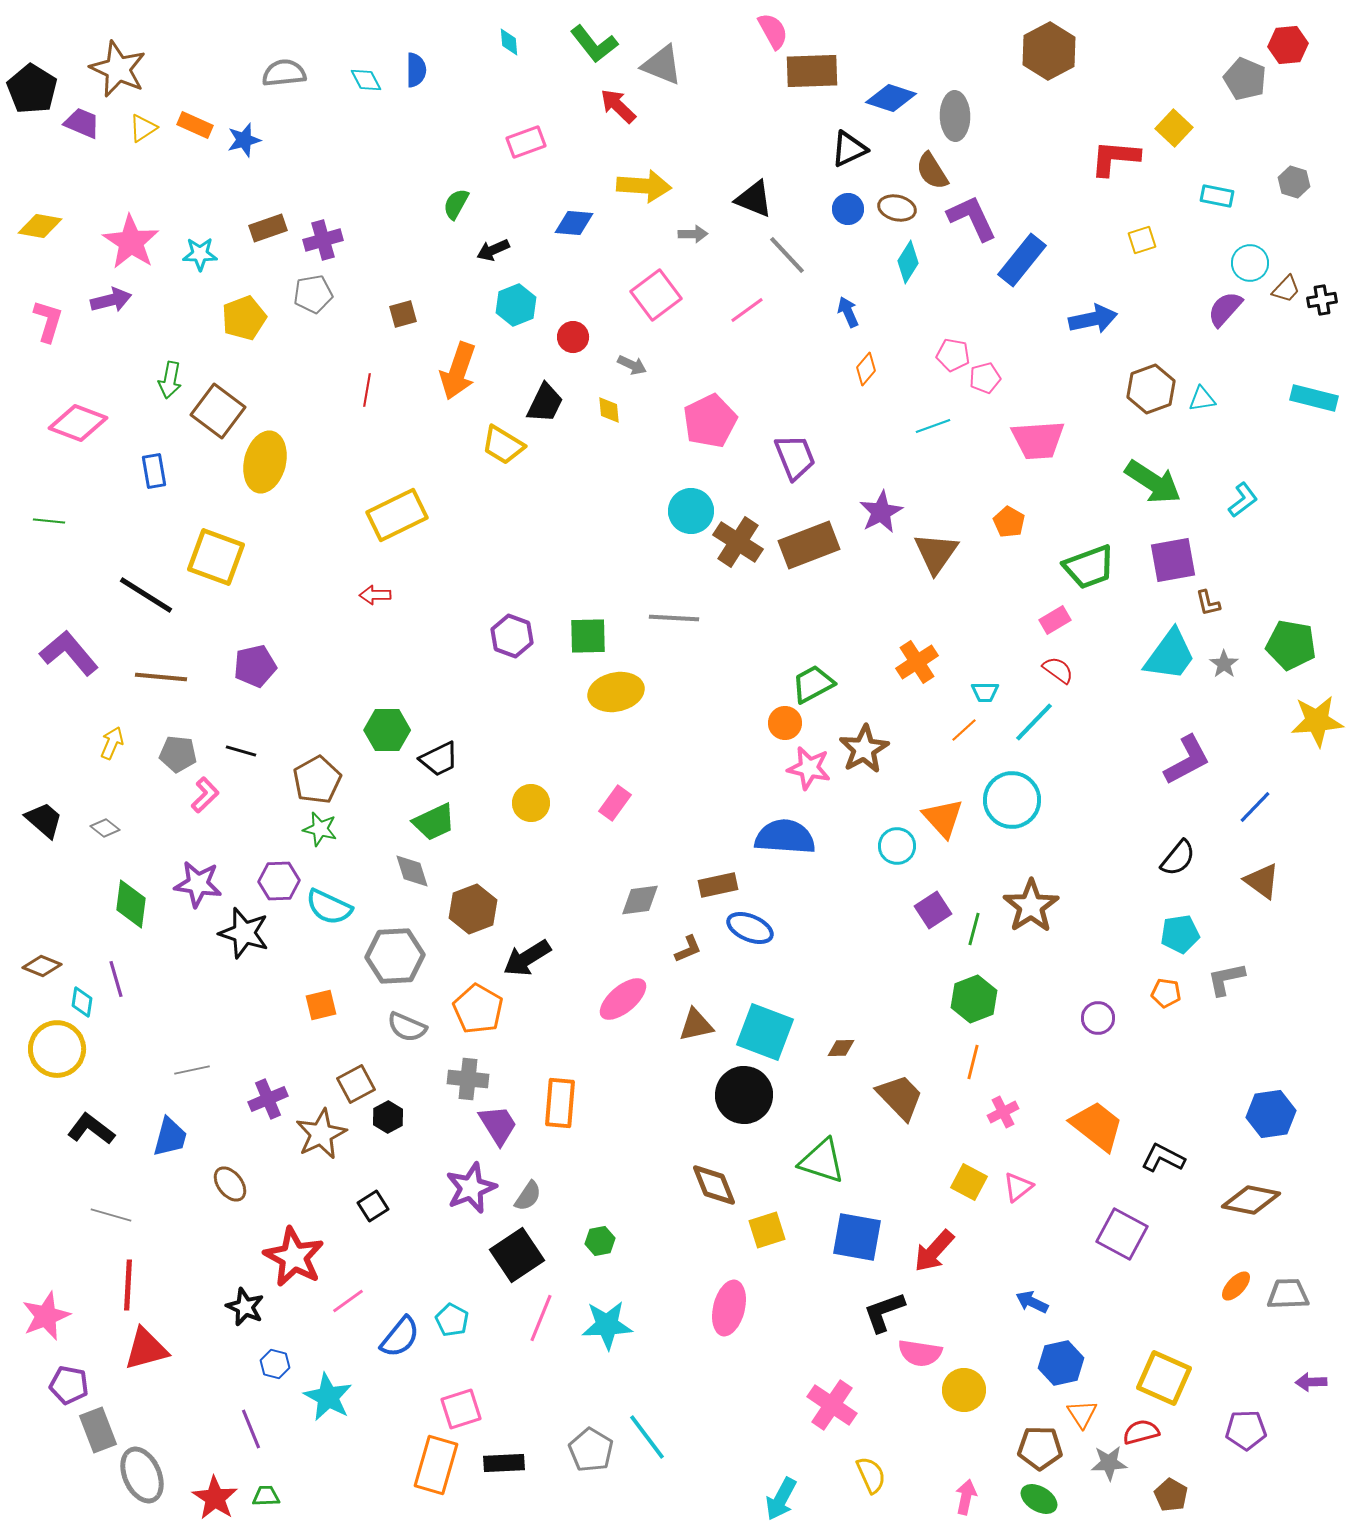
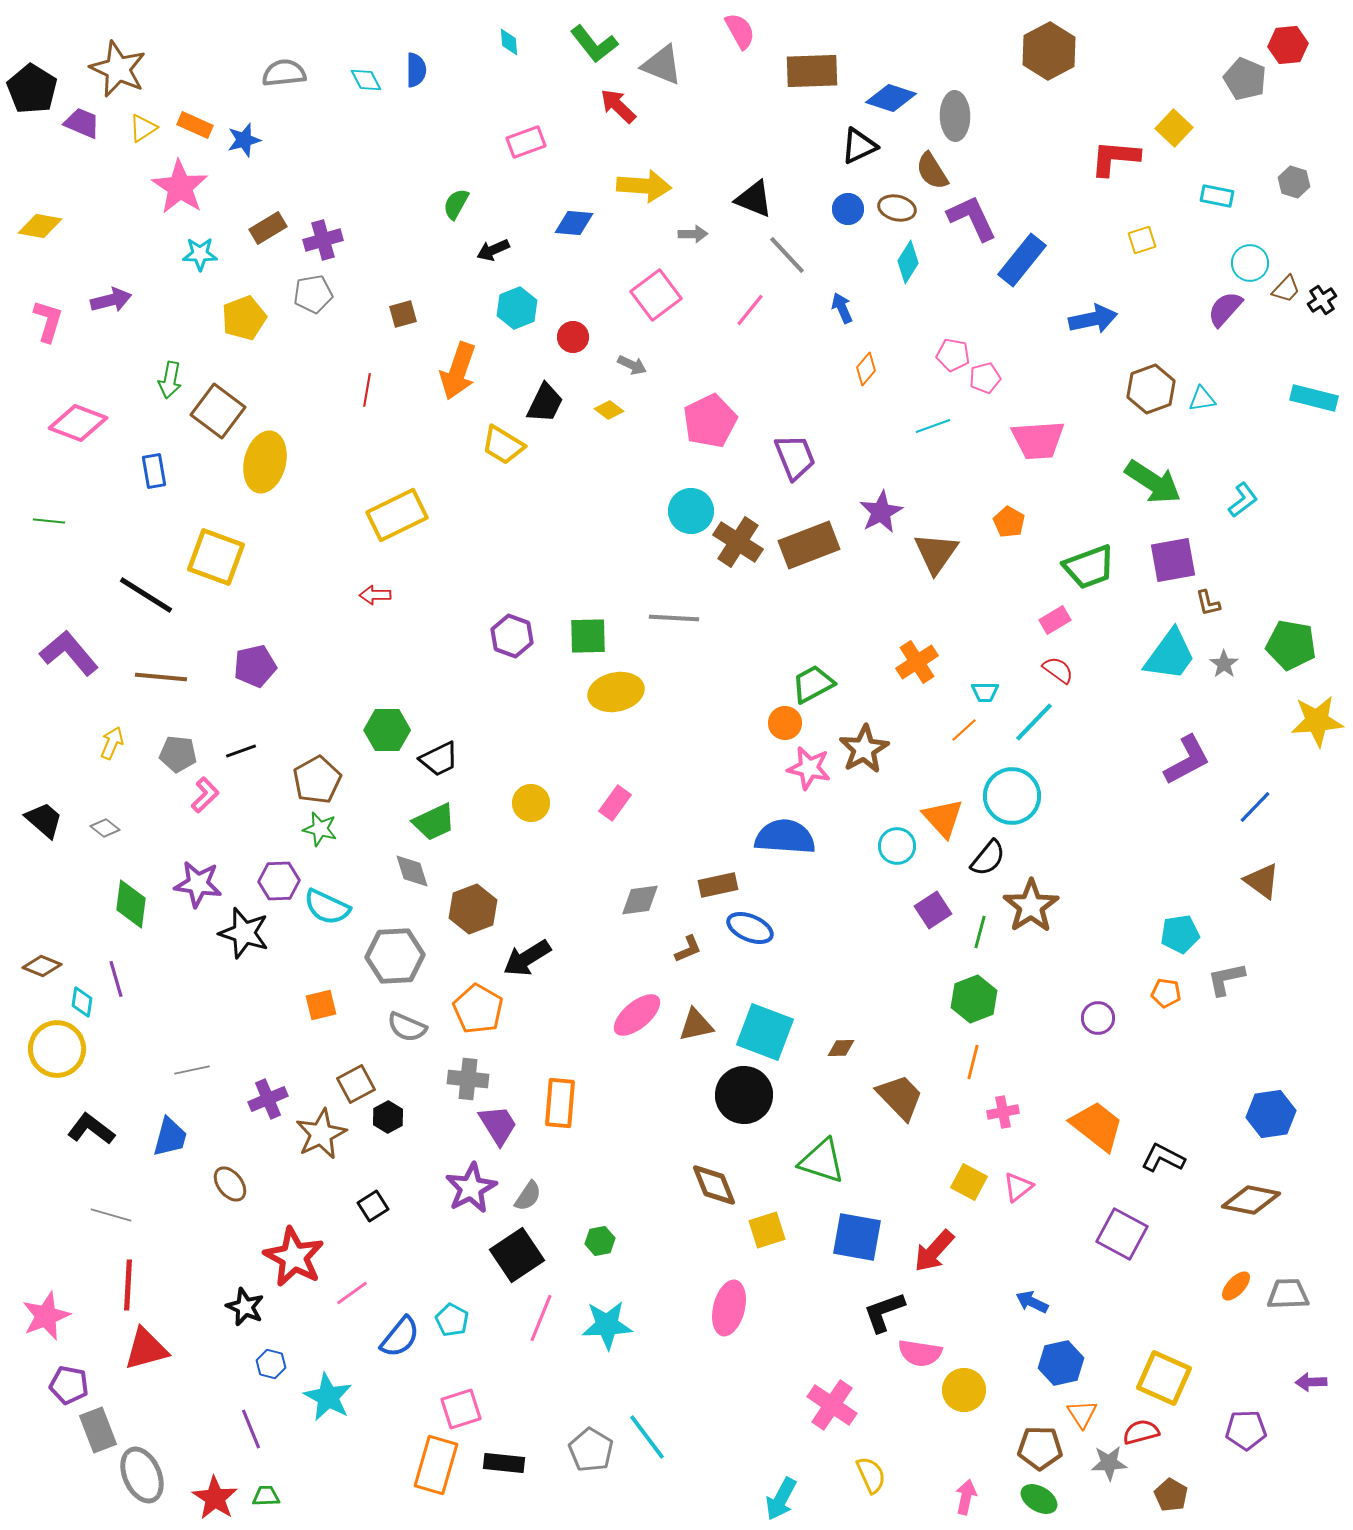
pink semicircle at (773, 31): moved 33 px left
black triangle at (849, 149): moved 10 px right, 3 px up
brown rectangle at (268, 228): rotated 12 degrees counterclockwise
pink star at (131, 242): moved 49 px right, 55 px up
black cross at (1322, 300): rotated 24 degrees counterclockwise
cyan hexagon at (516, 305): moved 1 px right, 3 px down
pink line at (747, 310): moved 3 px right; rotated 15 degrees counterclockwise
blue arrow at (848, 312): moved 6 px left, 4 px up
yellow diamond at (609, 410): rotated 48 degrees counterclockwise
black line at (241, 751): rotated 36 degrees counterclockwise
cyan circle at (1012, 800): moved 4 px up
black semicircle at (1178, 858): moved 190 px left
cyan semicircle at (329, 907): moved 2 px left
green line at (974, 929): moved 6 px right, 3 px down
pink ellipse at (623, 999): moved 14 px right, 16 px down
pink cross at (1003, 1112): rotated 16 degrees clockwise
purple star at (471, 1188): rotated 6 degrees counterclockwise
pink line at (348, 1301): moved 4 px right, 8 px up
blue hexagon at (275, 1364): moved 4 px left
black rectangle at (504, 1463): rotated 9 degrees clockwise
